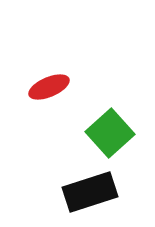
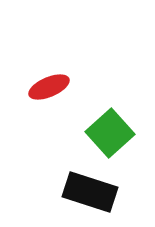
black rectangle: rotated 36 degrees clockwise
